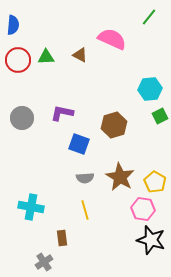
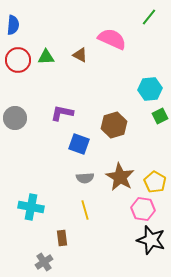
gray circle: moved 7 px left
